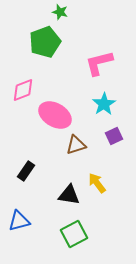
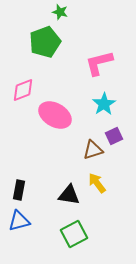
brown triangle: moved 17 px right, 5 px down
black rectangle: moved 7 px left, 19 px down; rotated 24 degrees counterclockwise
